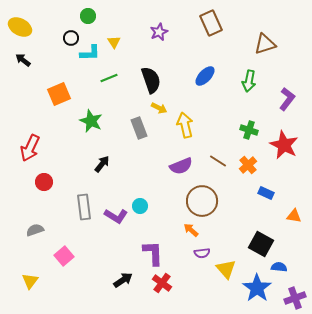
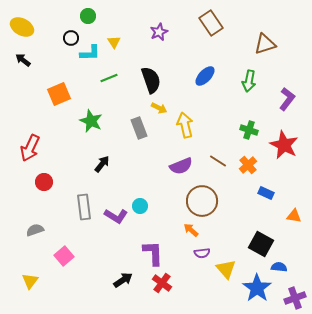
brown rectangle at (211, 23): rotated 10 degrees counterclockwise
yellow ellipse at (20, 27): moved 2 px right
